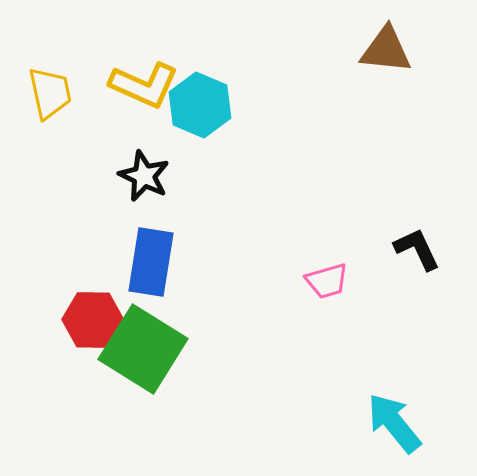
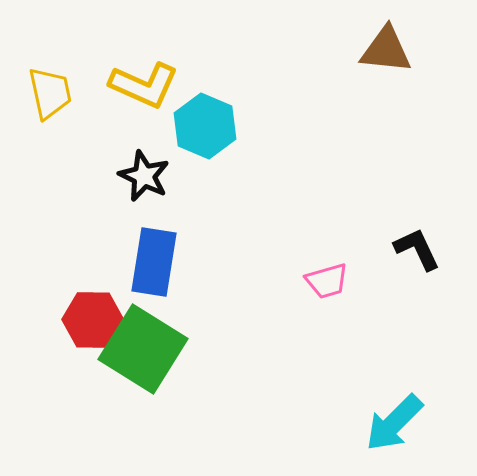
cyan hexagon: moved 5 px right, 21 px down
blue rectangle: moved 3 px right
cyan arrow: rotated 96 degrees counterclockwise
